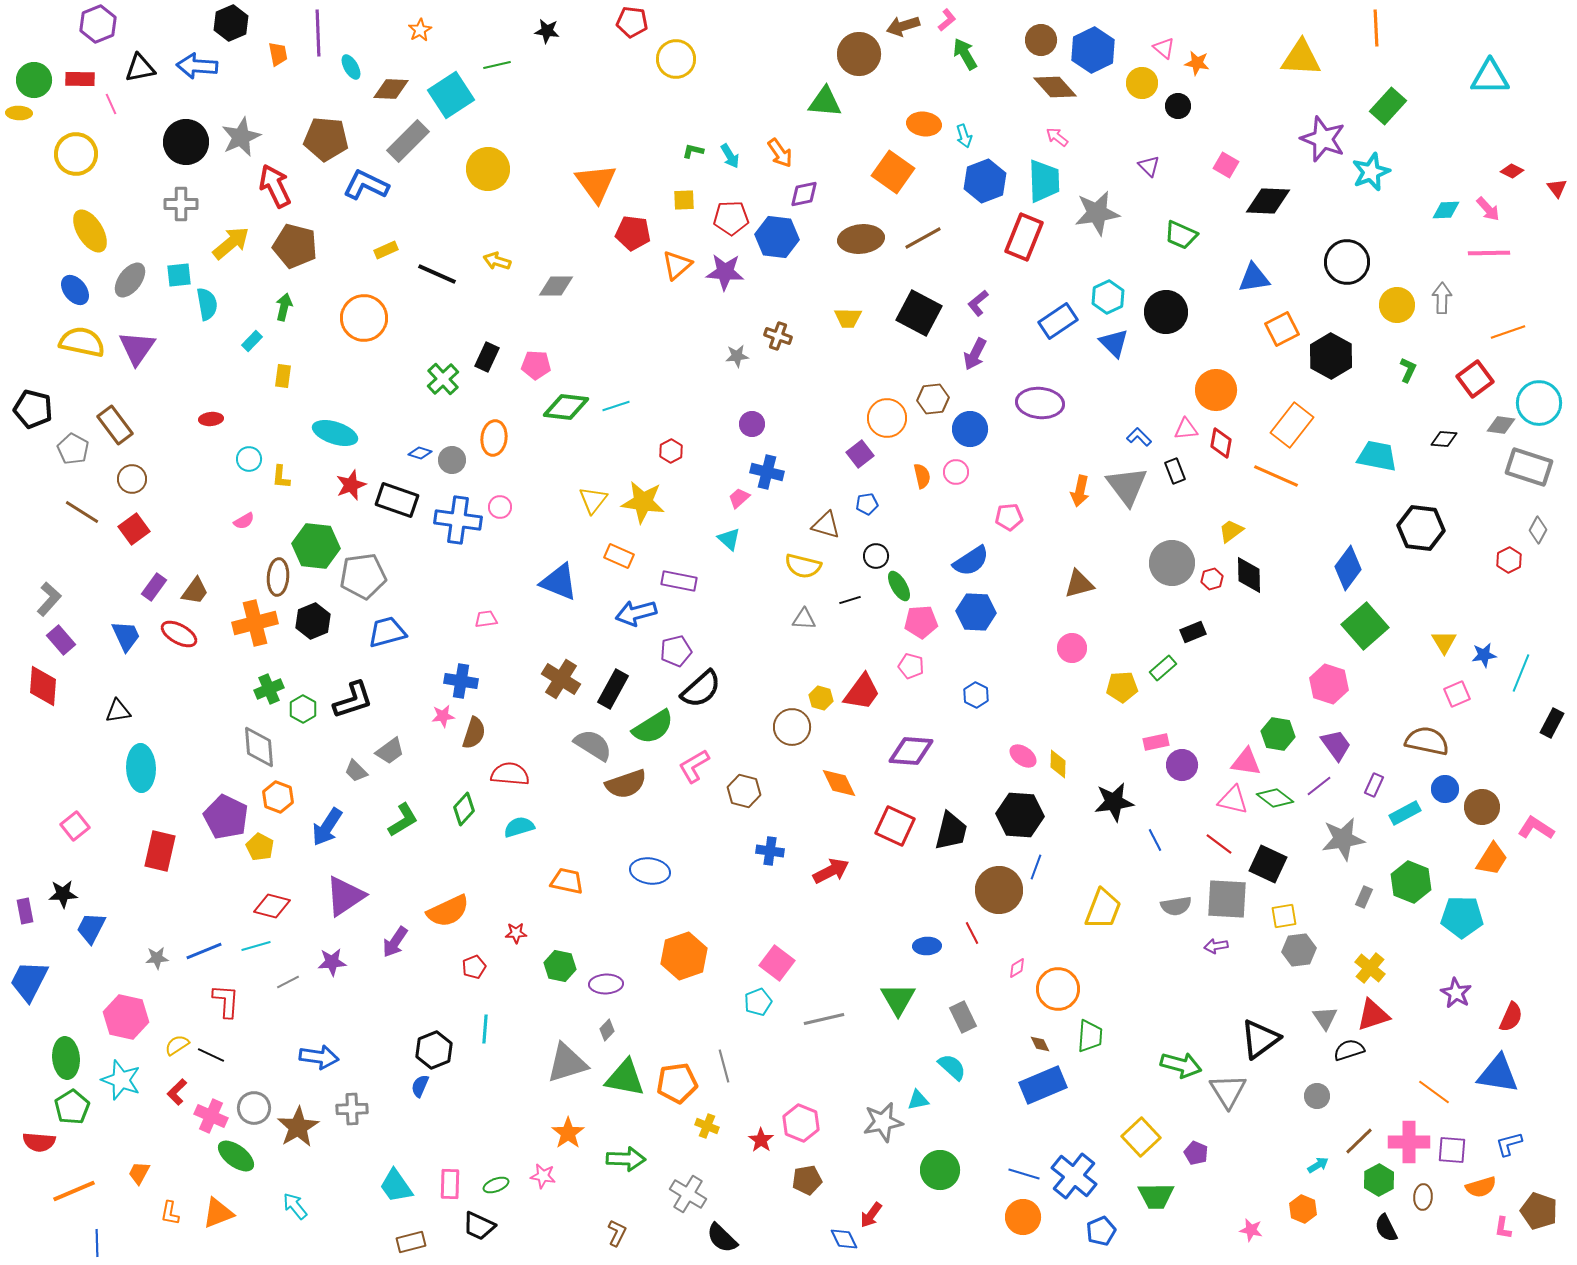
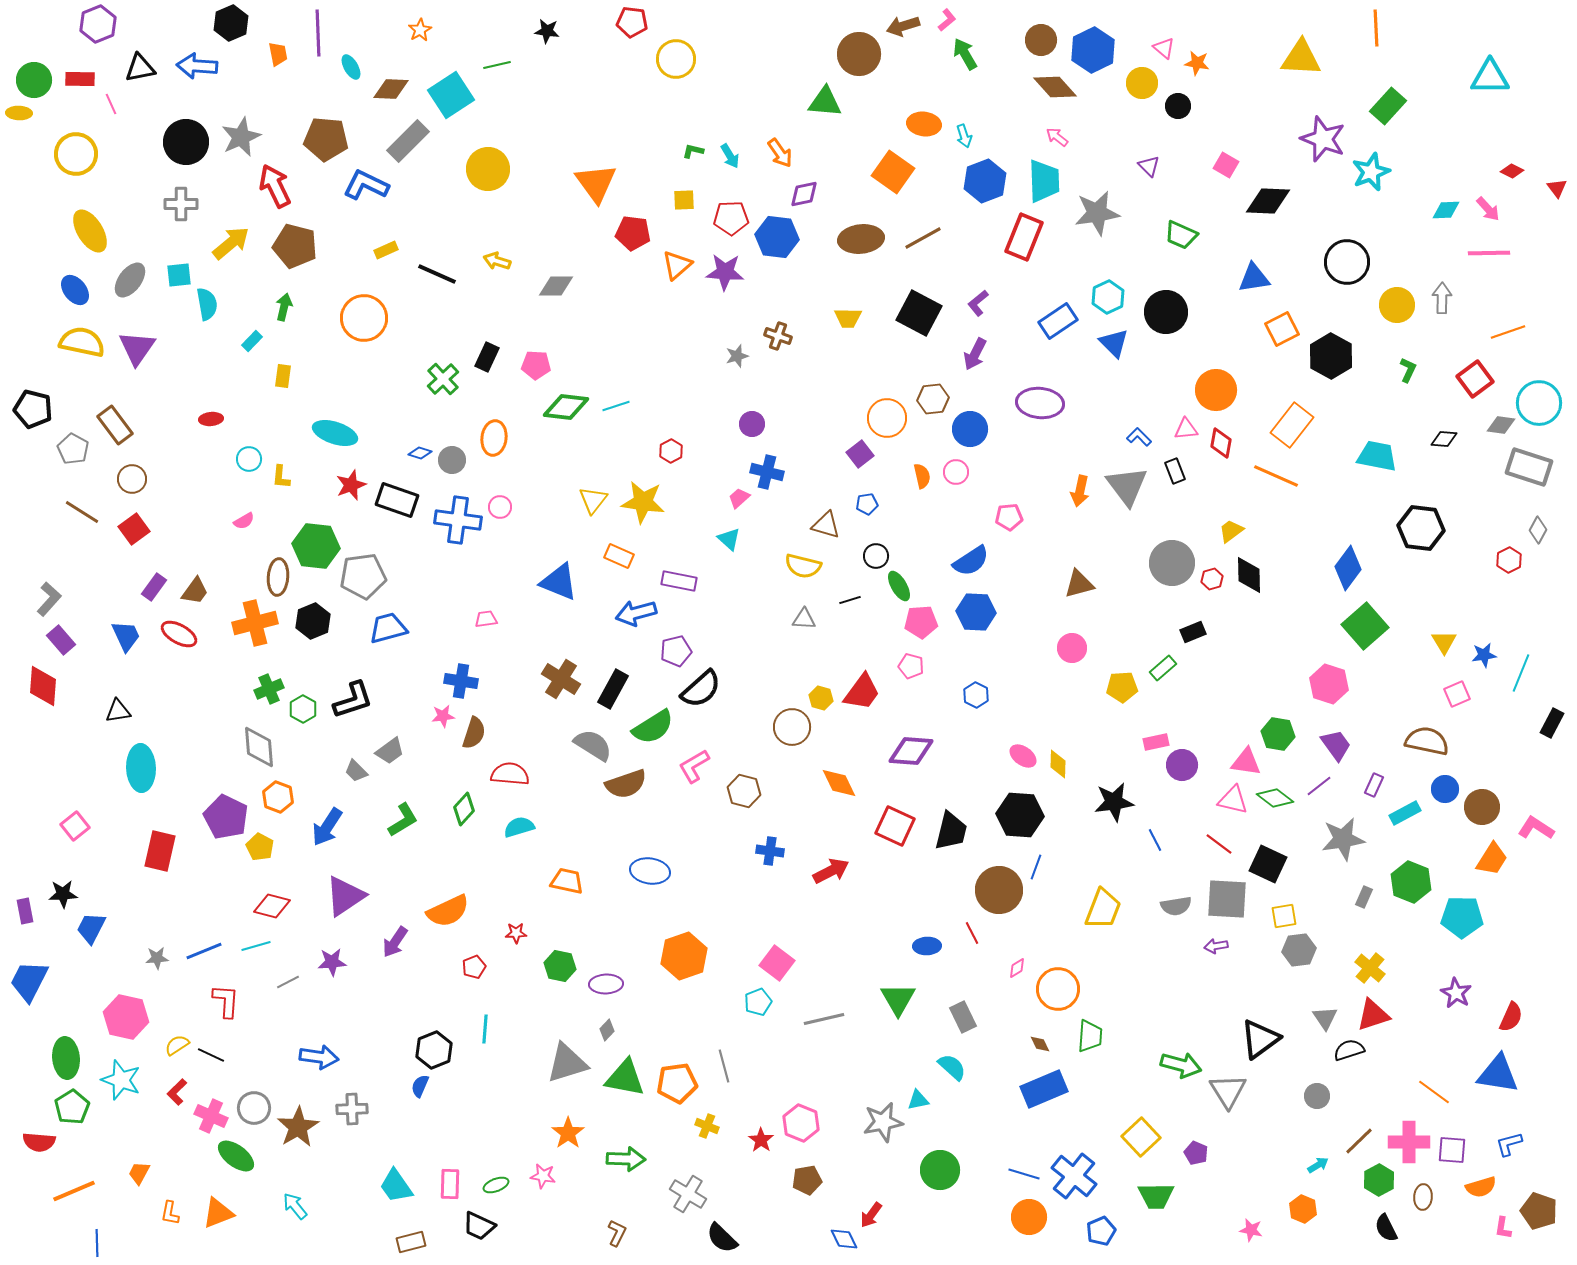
gray star at (737, 356): rotated 10 degrees counterclockwise
blue trapezoid at (387, 632): moved 1 px right, 4 px up
blue rectangle at (1043, 1085): moved 1 px right, 4 px down
orange circle at (1023, 1217): moved 6 px right
